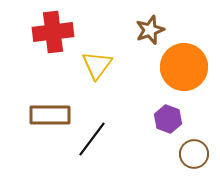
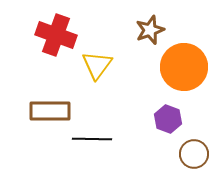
red cross: moved 3 px right, 3 px down; rotated 27 degrees clockwise
brown rectangle: moved 4 px up
black line: rotated 54 degrees clockwise
